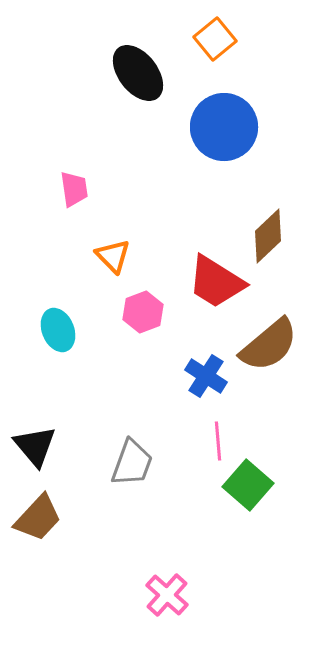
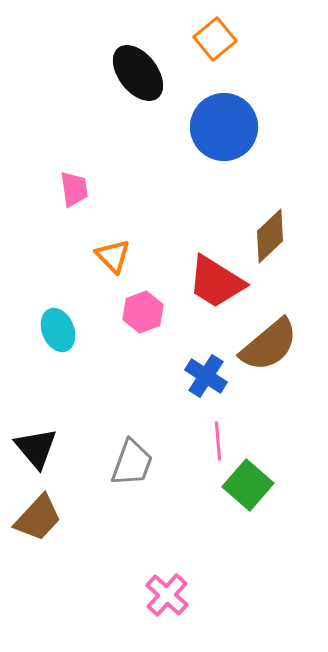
brown diamond: moved 2 px right
black triangle: moved 1 px right, 2 px down
